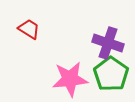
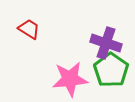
purple cross: moved 2 px left
green pentagon: moved 4 px up
